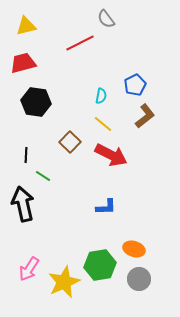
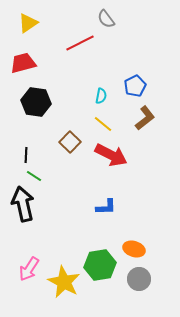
yellow triangle: moved 2 px right, 3 px up; rotated 20 degrees counterclockwise
blue pentagon: moved 1 px down
brown L-shape: moved 2 px down
green line: moved 9 px left
yellow star: rotated 20 degrees counterclockwise
